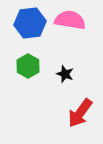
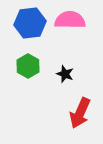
pink semicircle: rotated 8 degrees counterclockwise
red arrow: rotated 12 degrees counterclockwise
